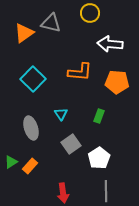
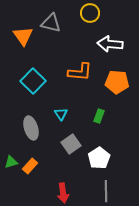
orange triangle: moved 1 px left, 3 px down; rotated 30 degrees counterclockwise
cyan square: moved 2 px down
green triangle: rotated 16 degrees clockwise
